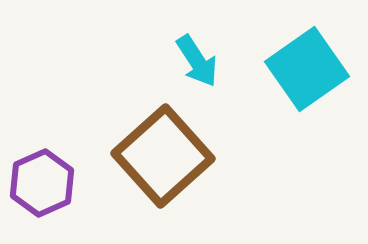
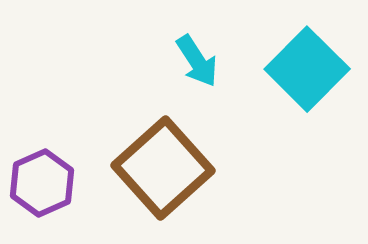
cyan square: rotated 10 degrees counterclockwise
brown square: moved 12 px down
